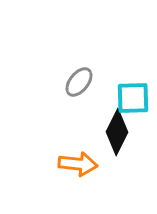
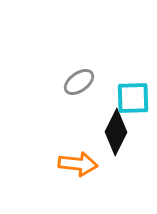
gray ellipse: rotated 16 degrees clockwise
black diamond: moved 1 px left
